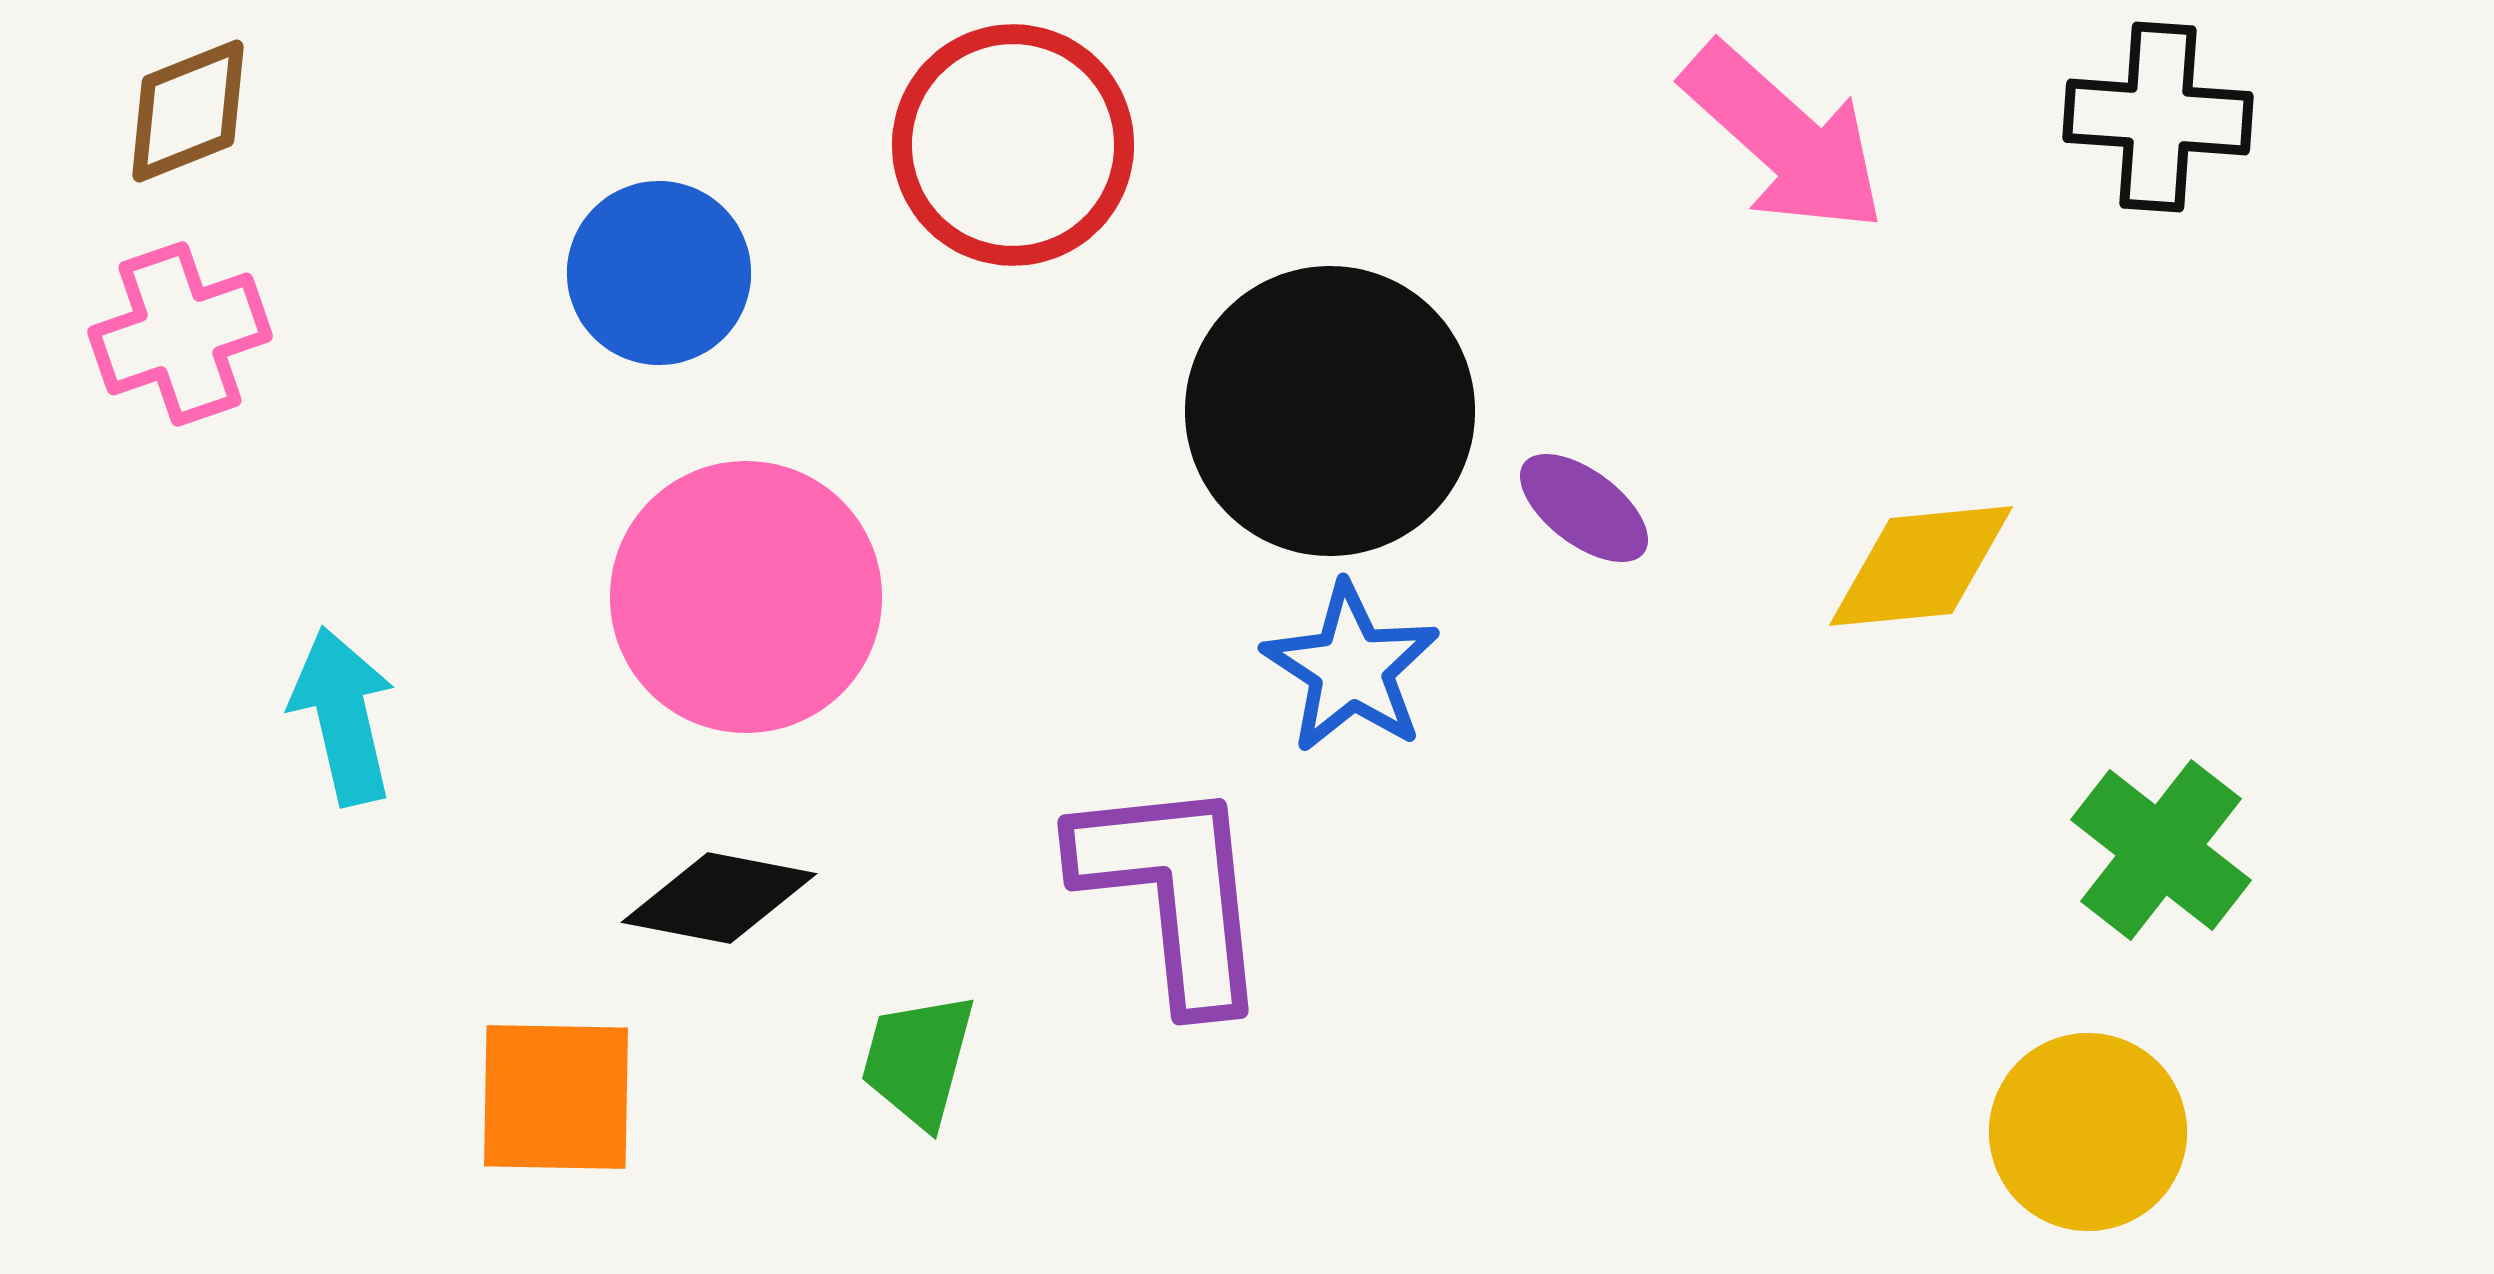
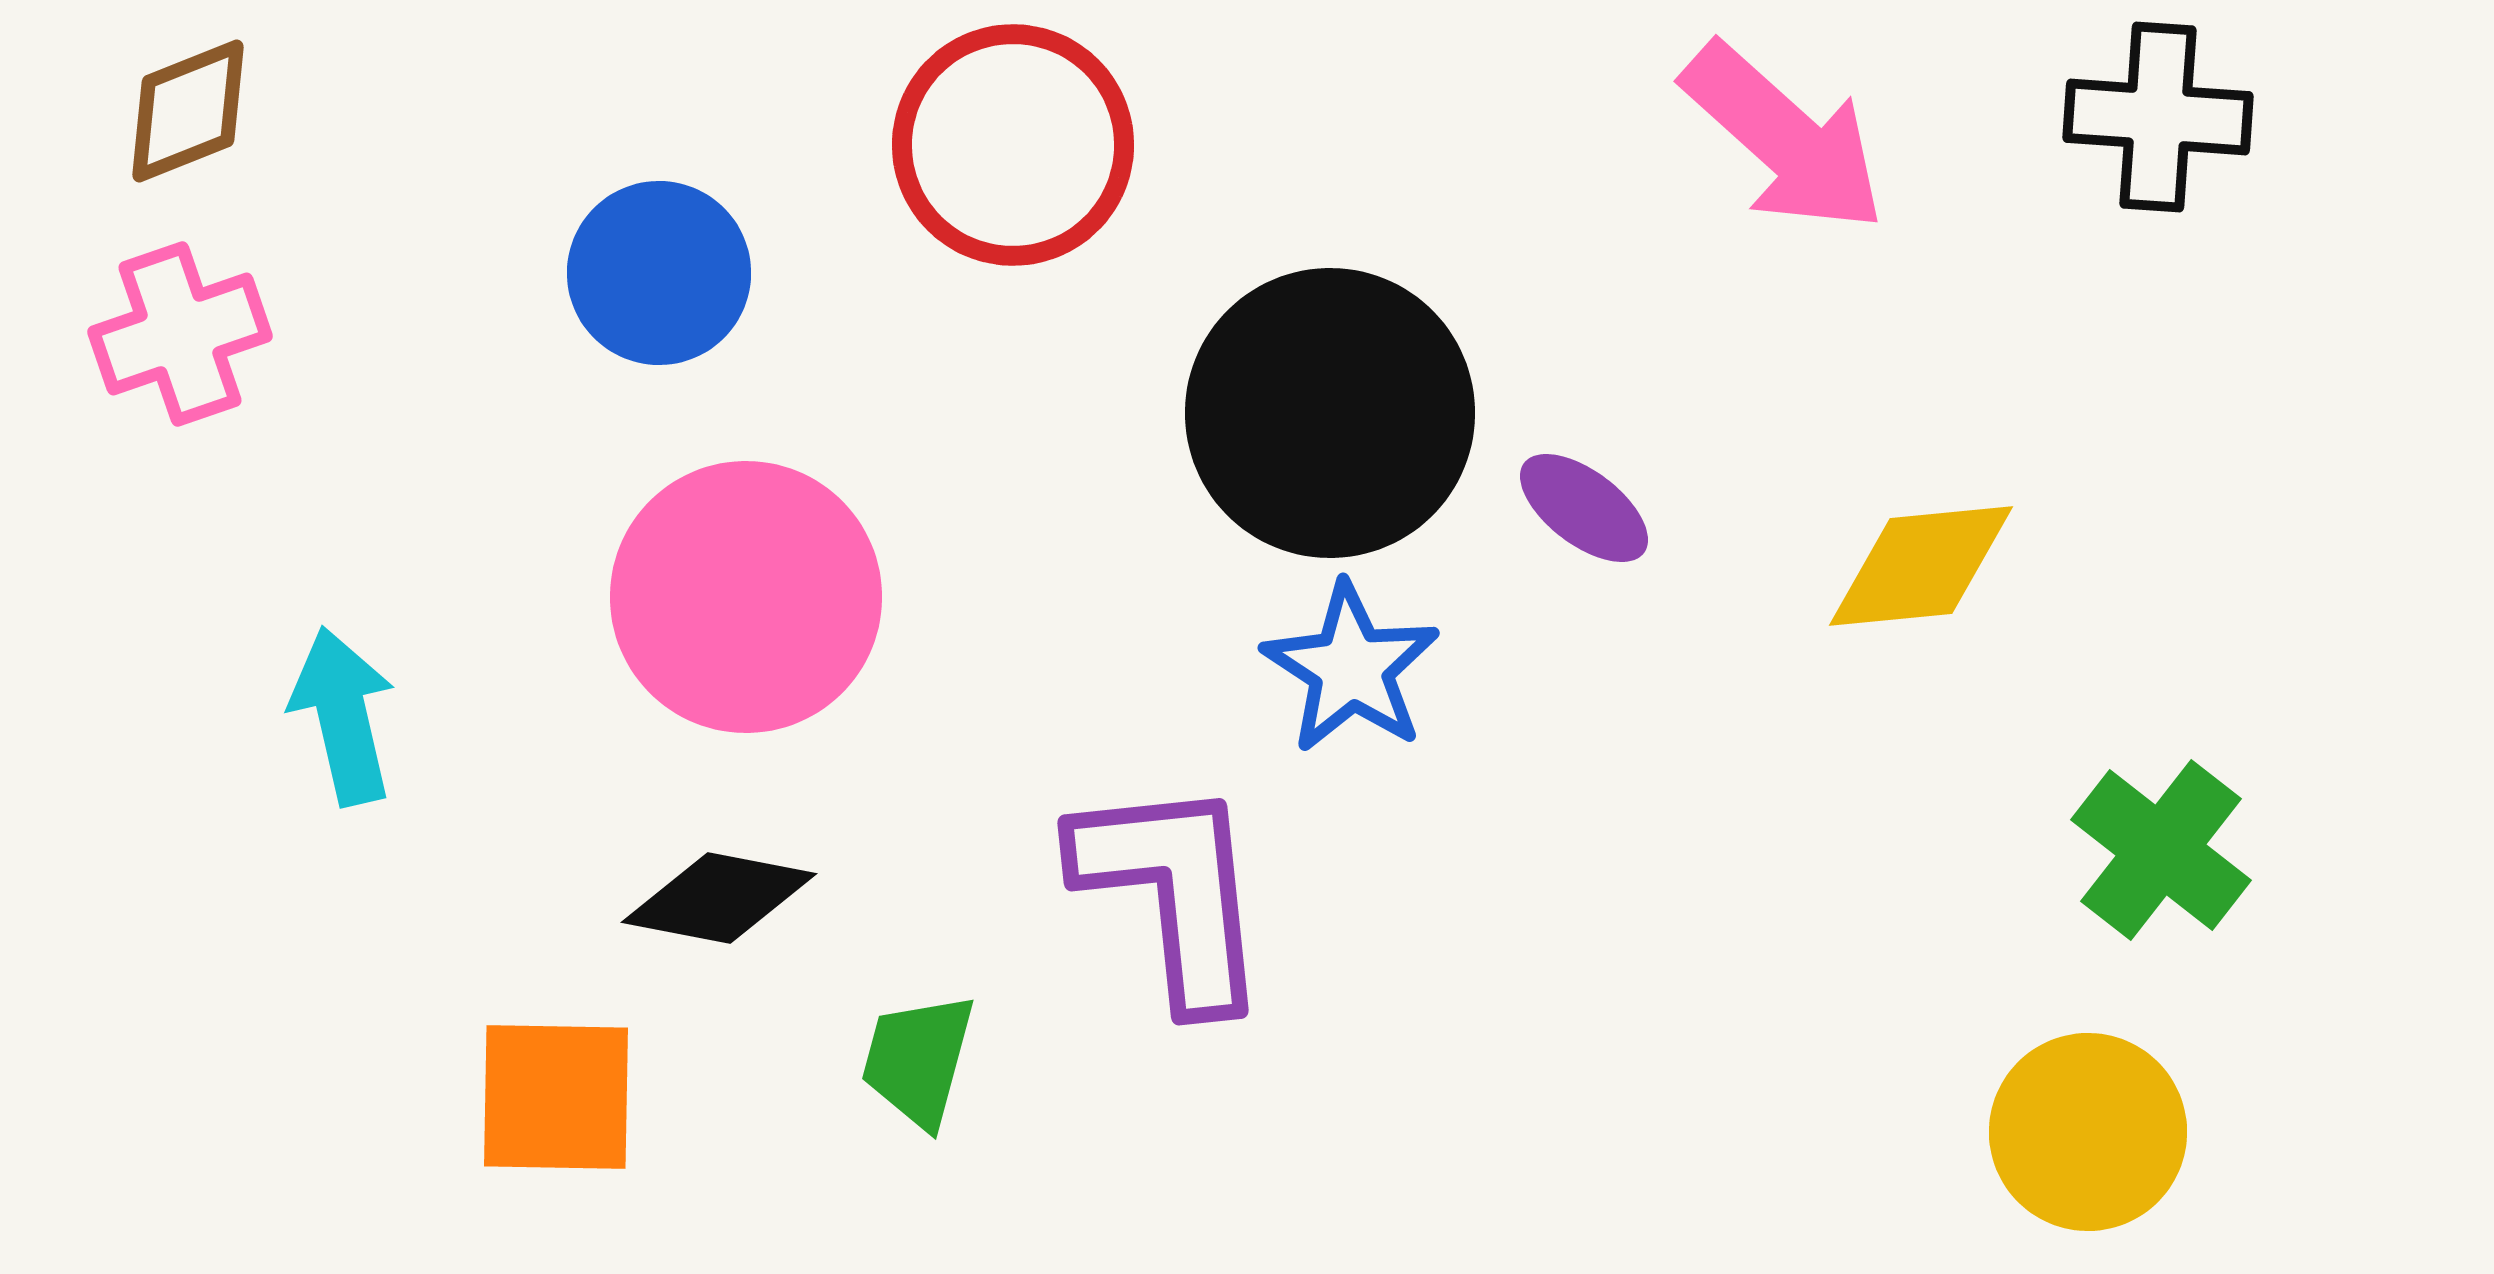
black circle: moved 2 px down
